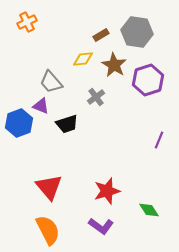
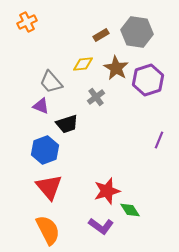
yellow diamond: moved 5 px down
brown star: moved 2 px right, 3 px down
blue hexagon: moved 26 px right, 27 px down
green diamond: moved 19 px left
